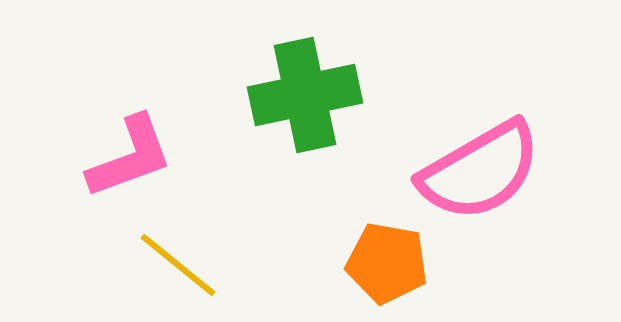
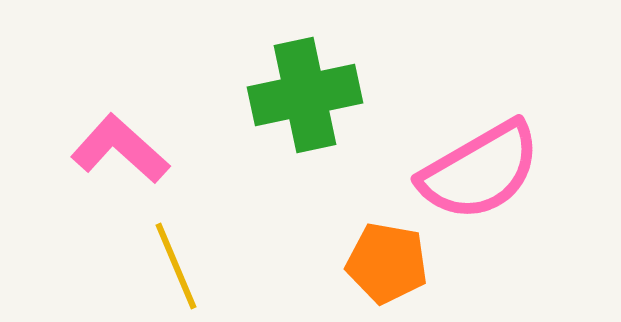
pink L-shape: moved 10 px left, 8 px up; rotated 118 degrees counterclockwise
yellow line: moved 2 px left, 1 px down; rotated 28 degrees clockwise
